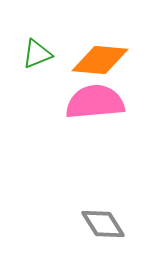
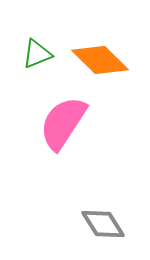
orange diamond: rotated 40 degrees clockwise
pink semicircle: moved 32 px left, 21 px down; rotated 52 degrees counterclockwise
